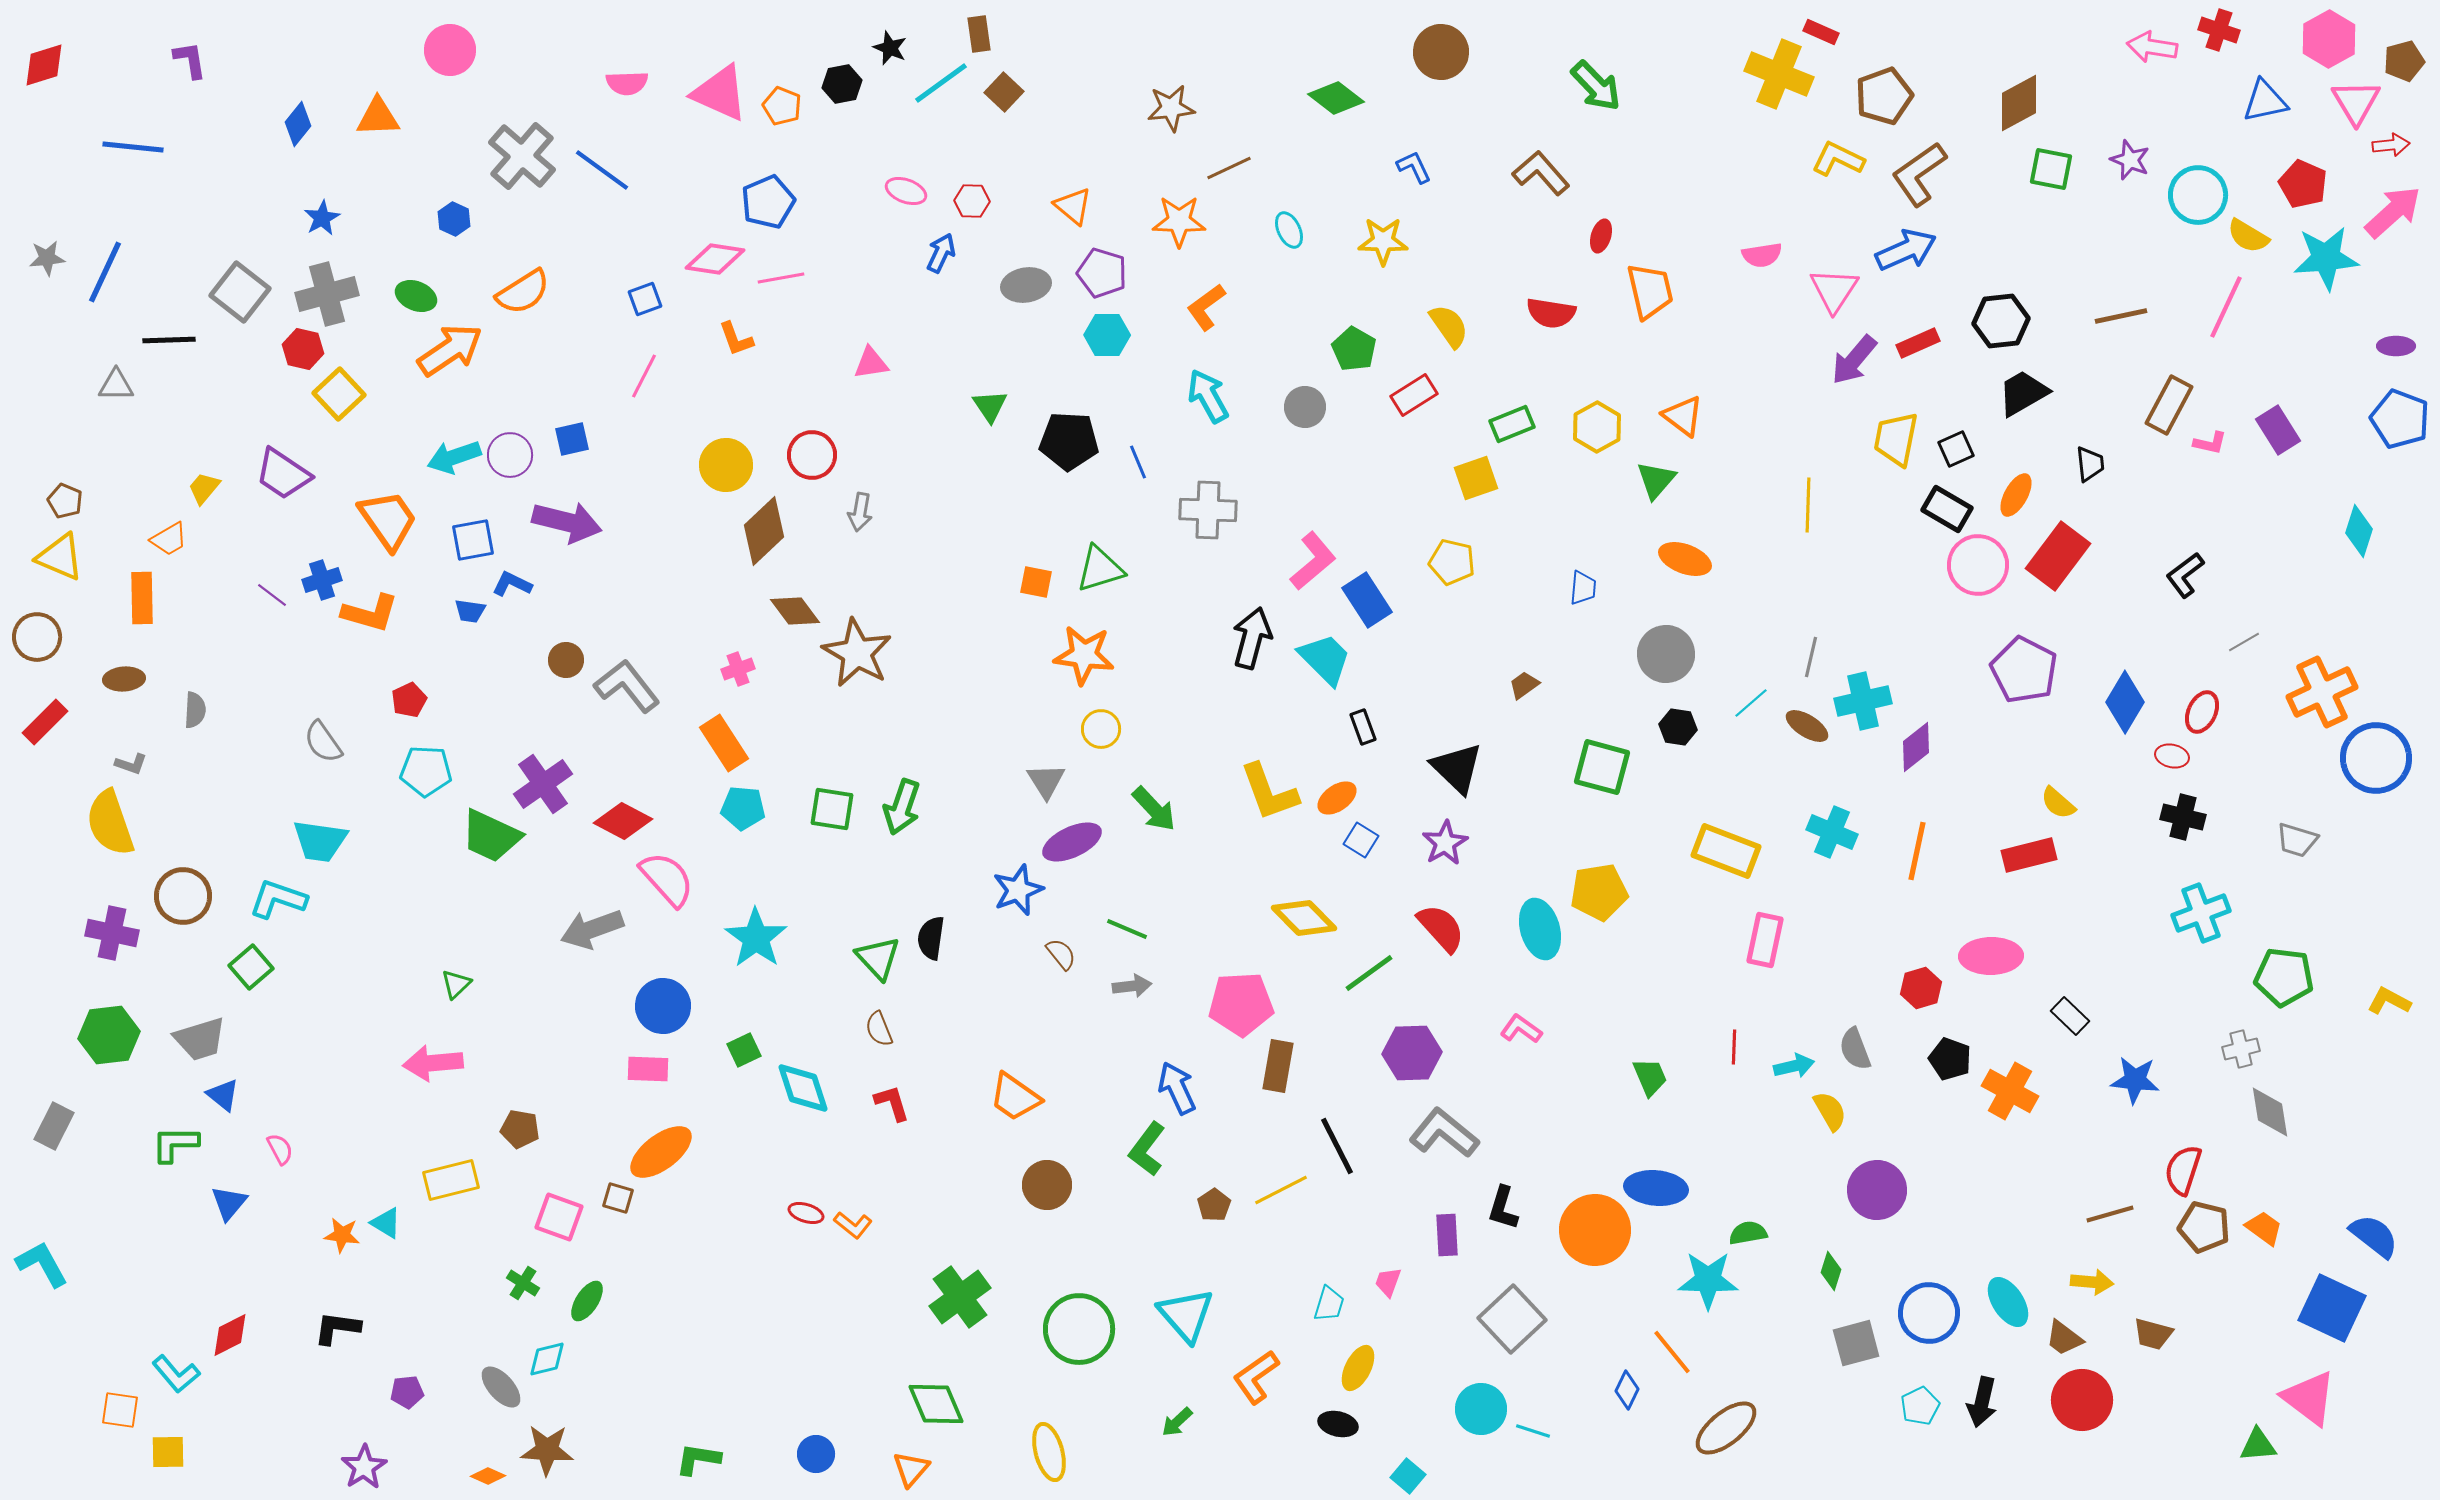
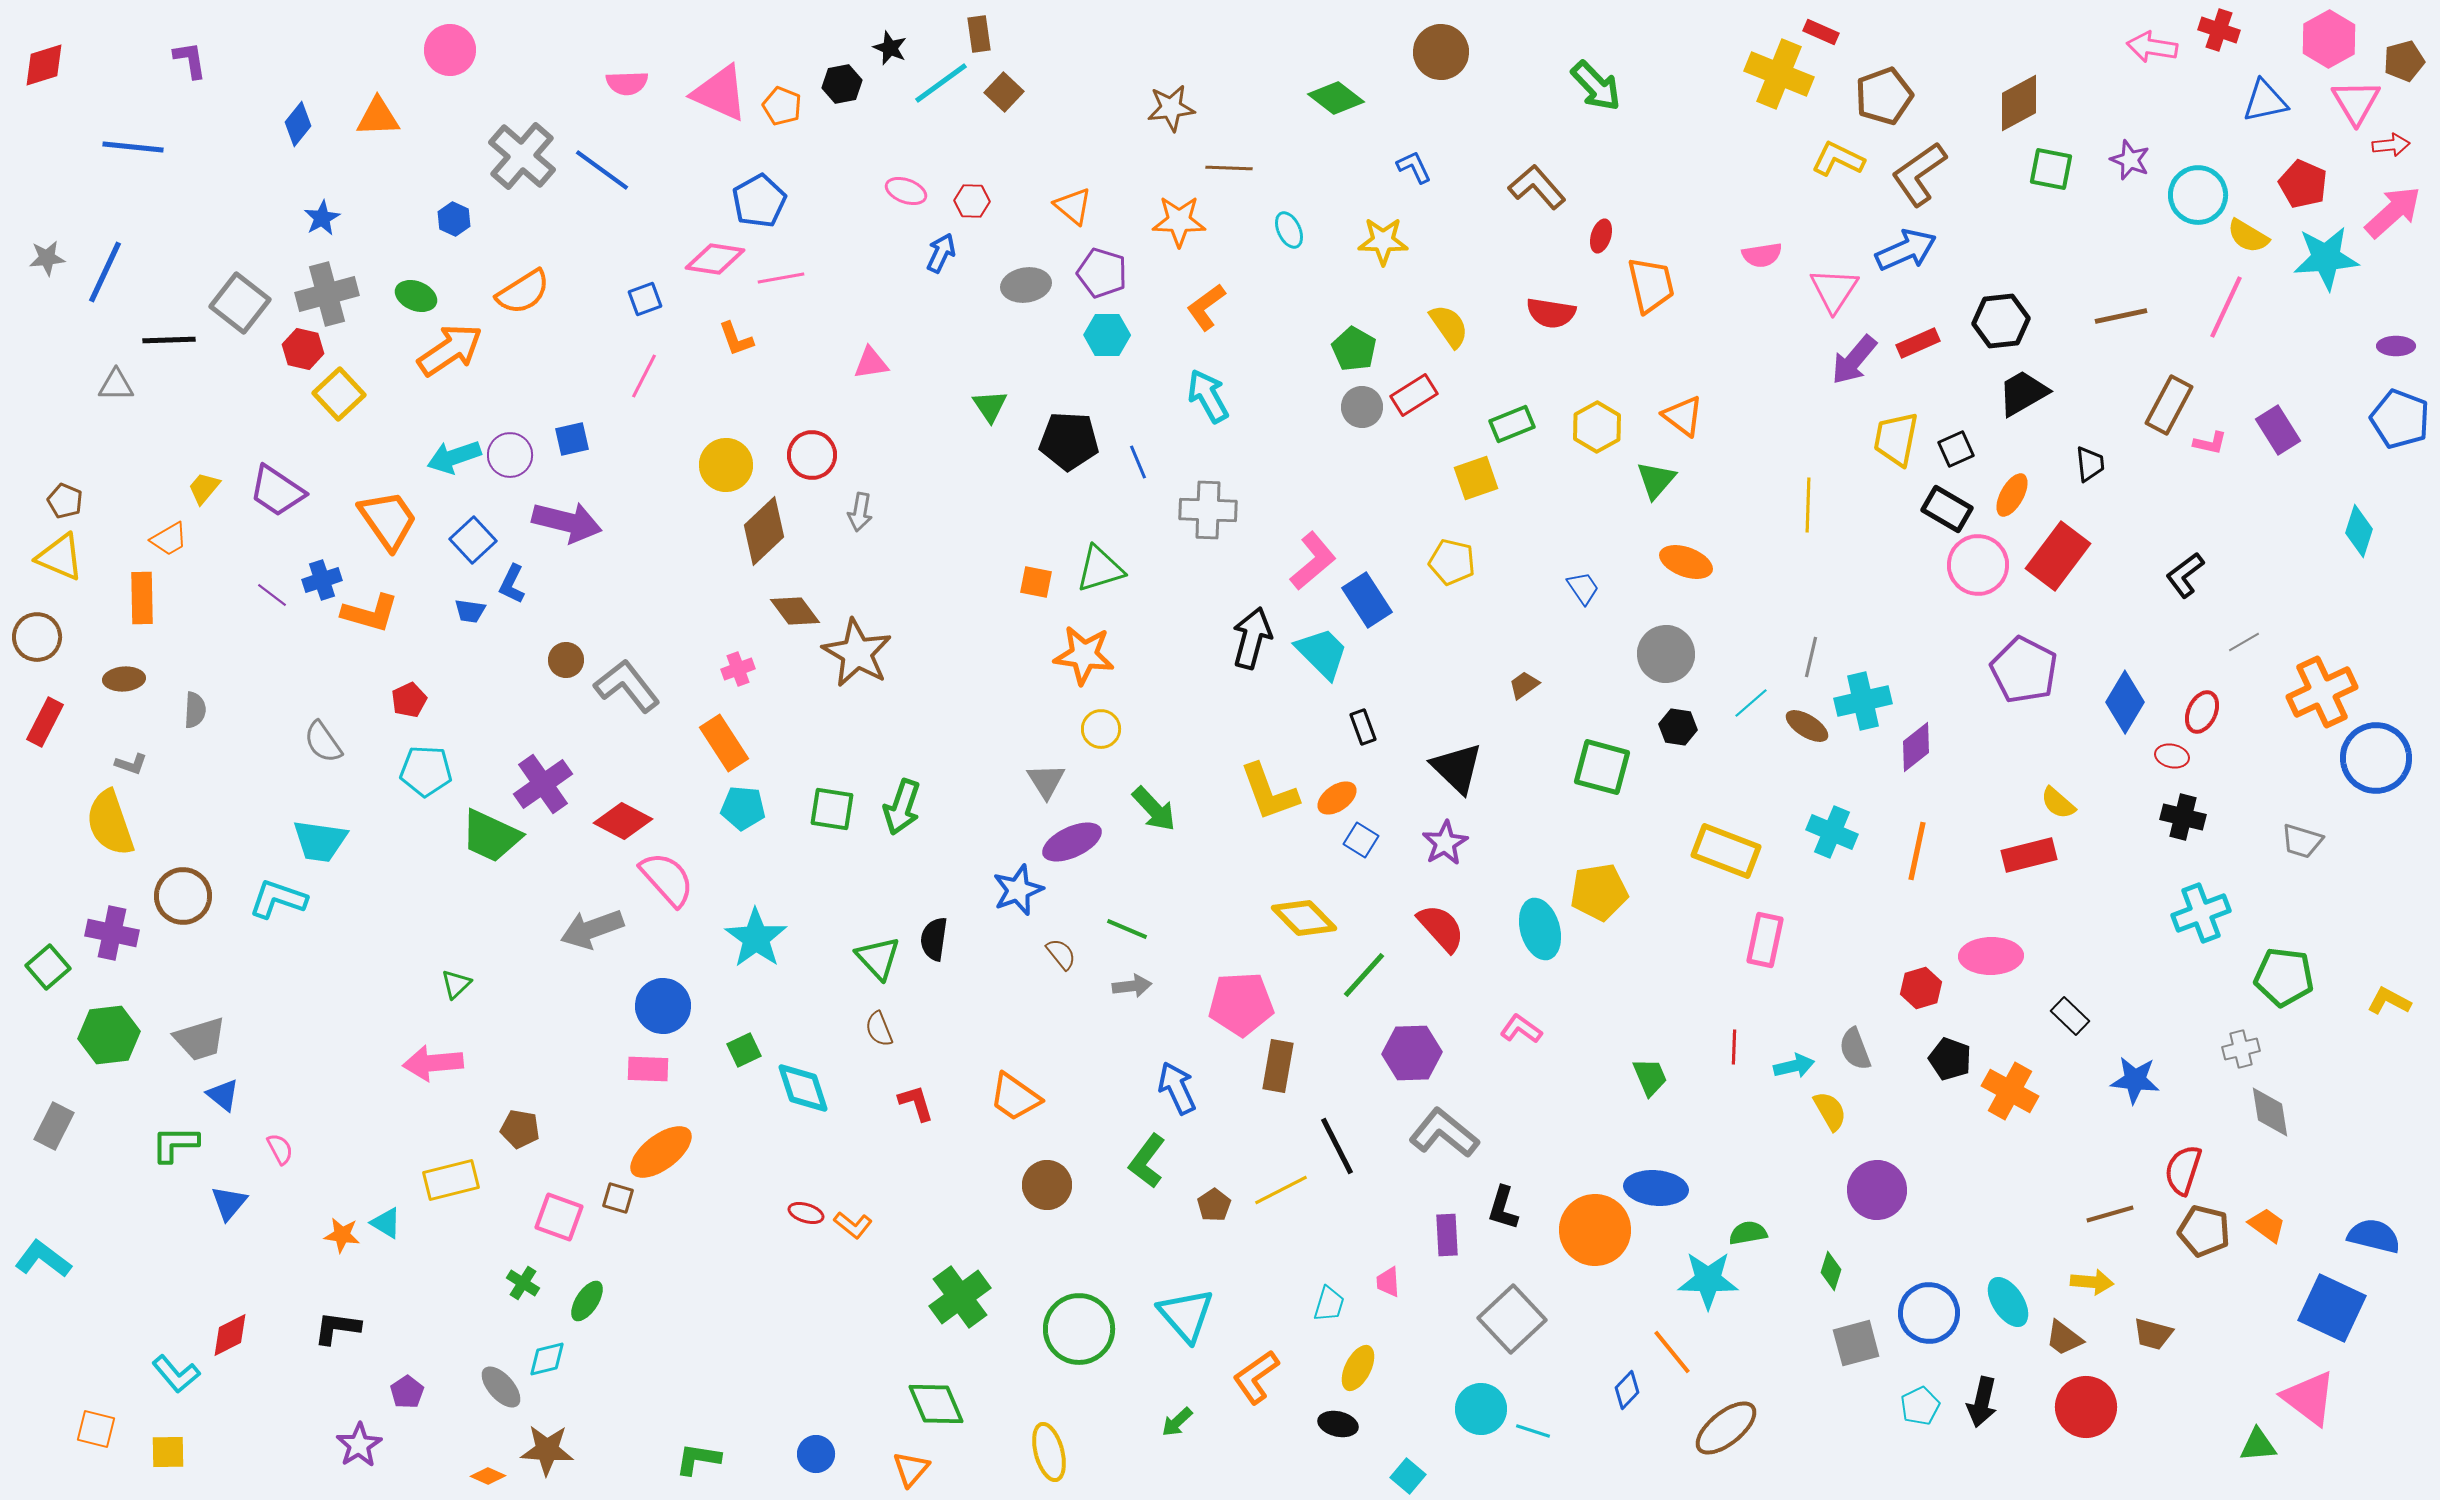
brown line at (1229, 168): rotated 27 degrees clockwise
brown L-shape at (1541, 173): moved 4 px left, 14 px down
blue pentagon at (768, 202): moved 9 px left, 1 px up; rotated 6 degrees counterclockwise
orange trapezoid at (1650, 291): moved 1 px right, 6 px up
gray square at (240, 292): moved 11 px down
gray circle at (1305, 407): moved 57 px right
purple trapezoid at (283, 474): moved 6 px left, 17 px down
orange ellipse at (2016, 495): moved 4 px left
blue square at (473, 540): rotated 33 degrees counterclockwise
orange ellipse at (1685, 559): moved 1 px right, 3 px down
blue L-shape at (512, 584): rotated 90 degrees counterclockwise
blue trapezoid at (1583, 588): rotated 39 degrees counterclockwise
cyan trapezoid at (1325, 659): moved 3 px left, 6 px up
red rectangle at (45, 722): rotated 18 degrees counterclockwise
gray trapezoid at (2297, 840): moved 5 px right, 1 px down
black semicircle at (931, 938): moved 3 px right, 1 px down
green square at (251, 967): moved 203 px left
green line at (1369, 973): moved 5 px left, 2 px down; rotated 12 degrees counterclockwise
red L-shape at (892, 1103): moved 24 px right
green L-shape at (1147, 1149): moved 12 px down
brown pentagon at (2204, 1227): moved 4 px down
orange trapezoid at (2264, 1228): moved 3 px right, 3 px up
blue semicircle at (2374, 1236): rotated 24 degrees counterclockwise
cyan L-shape at (42, 1264): moved 1 px right, 5 px up; rotated 24 degrees counterclockwise
pink trapezoid at (1388, 1282): rotated 24 degrees counterclockwise
blue diamond at (1627, 1390): rotated 18 degrees clockwise
purple pentagon at (407, 1392): rotated 28 degrees counterclockwise
red circle at (2082, 1400): moved 4 px right, 7 px down
orange square at (120, 1410): moved 24 px left, 19 px down; rotated 6 degrees clockwise
purple star at (364, 1467): moved 5 px left, 22 px up
